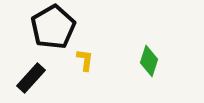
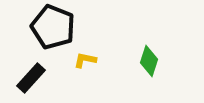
black pentagon: rotated 21 degrees counterclockwise
yellow L-shape: rotated 85 degrees counterclockwise
